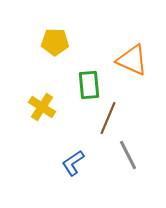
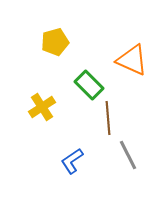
yellow pentagon: rotated 16 degrees counterclockwise
green rectangle: rotated 40 degrees counterclockwise
yellow cross: rotated 24 degrees clockwise
brown line: rotated 28 degrees counterclockwise
blue L-shape: moved 1 px left, 2 px up
